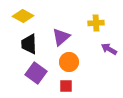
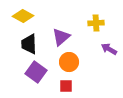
purple square: moved 1 px up
